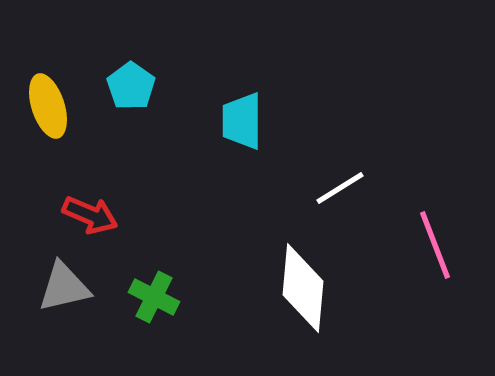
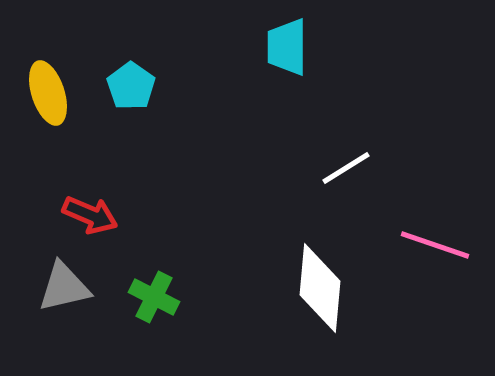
yellow ellipse: moved 13 px up
cyan trapezoid: moved 45 px right, 74 px up
white line: moved 6 px right, 20 px up
pink line: rotated 50 degrees counterclockwise
white diamond: moved 17 px right
